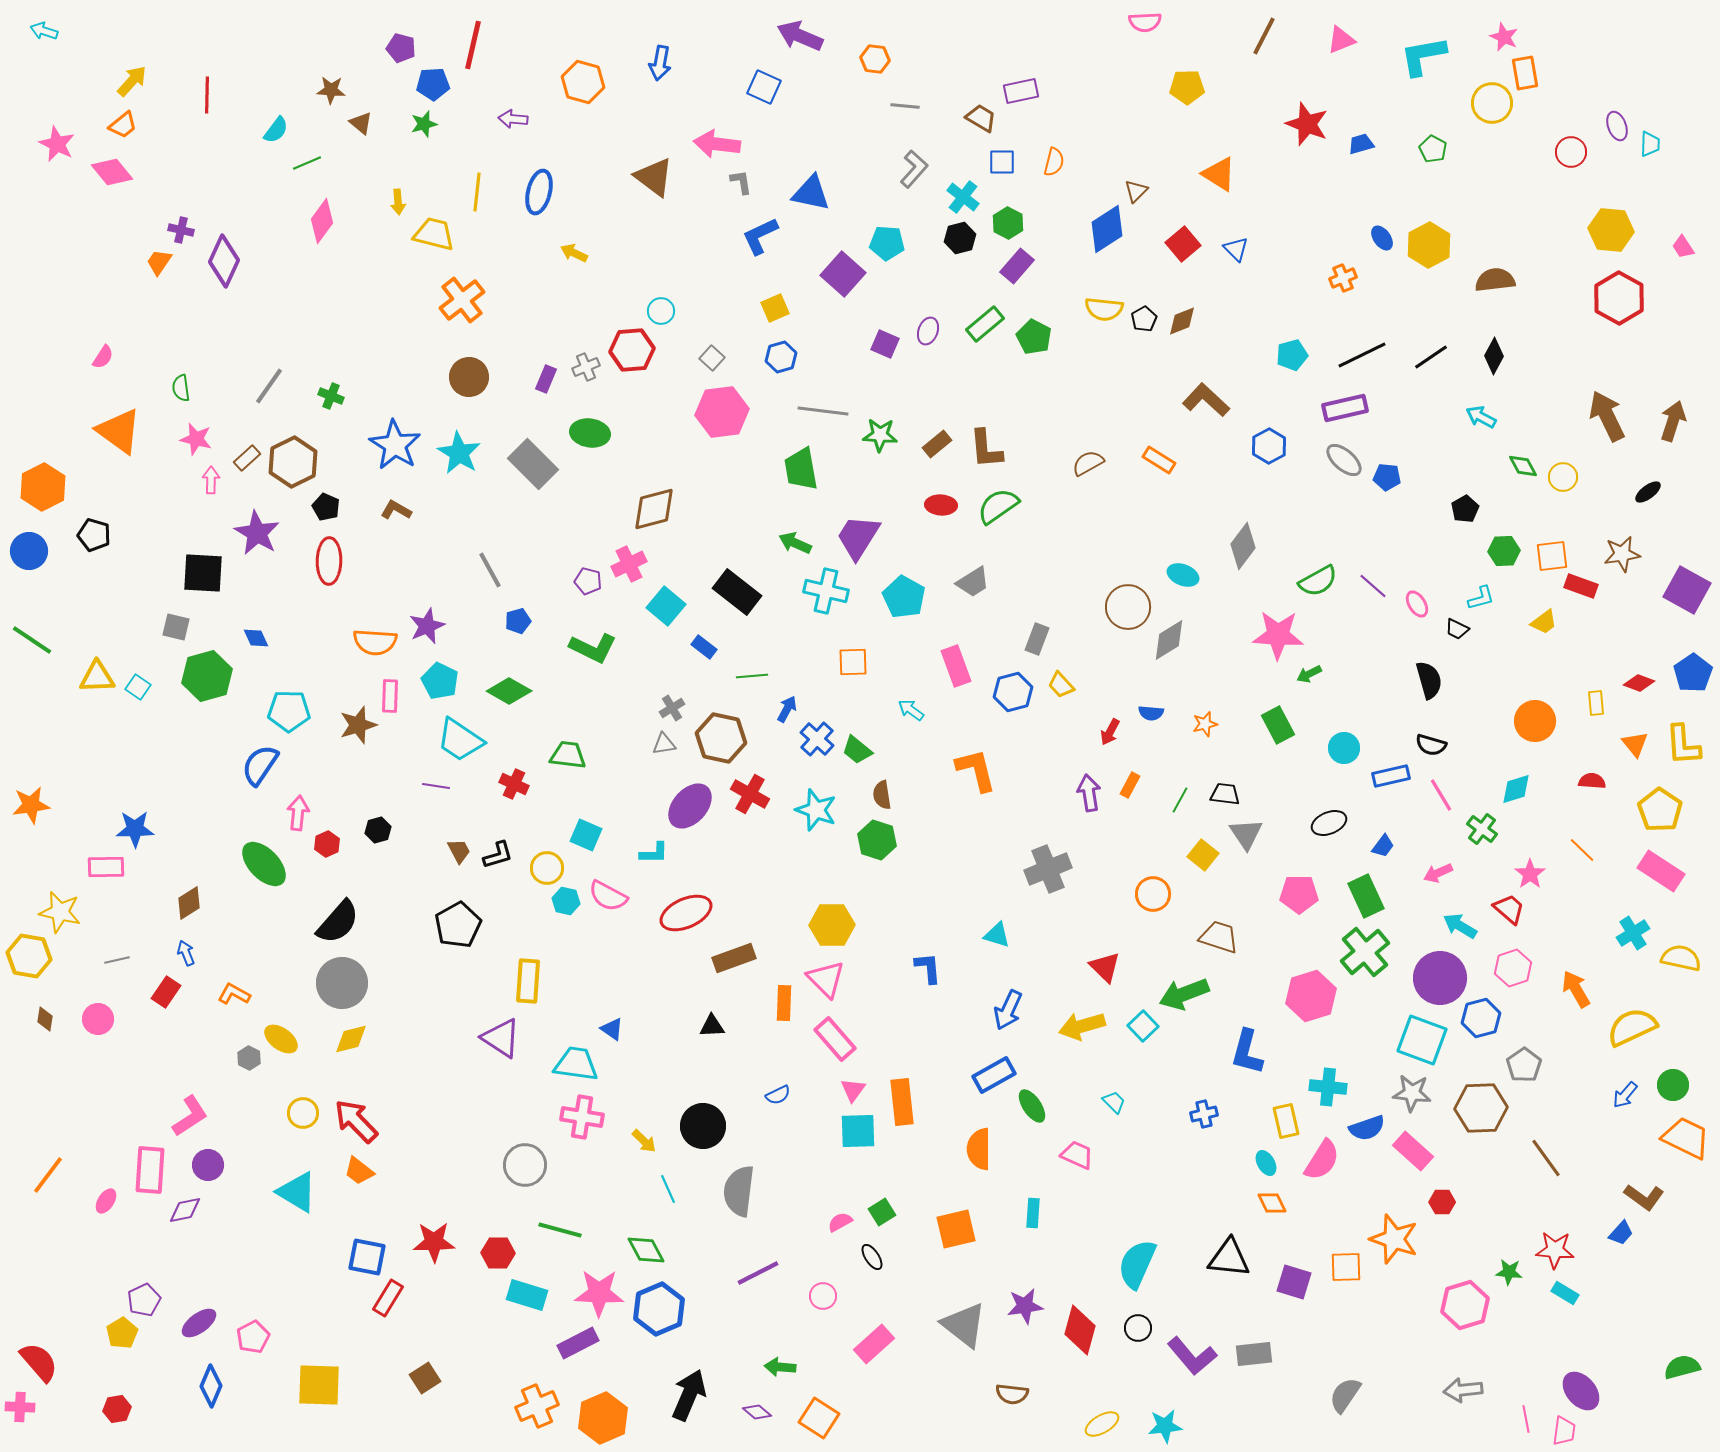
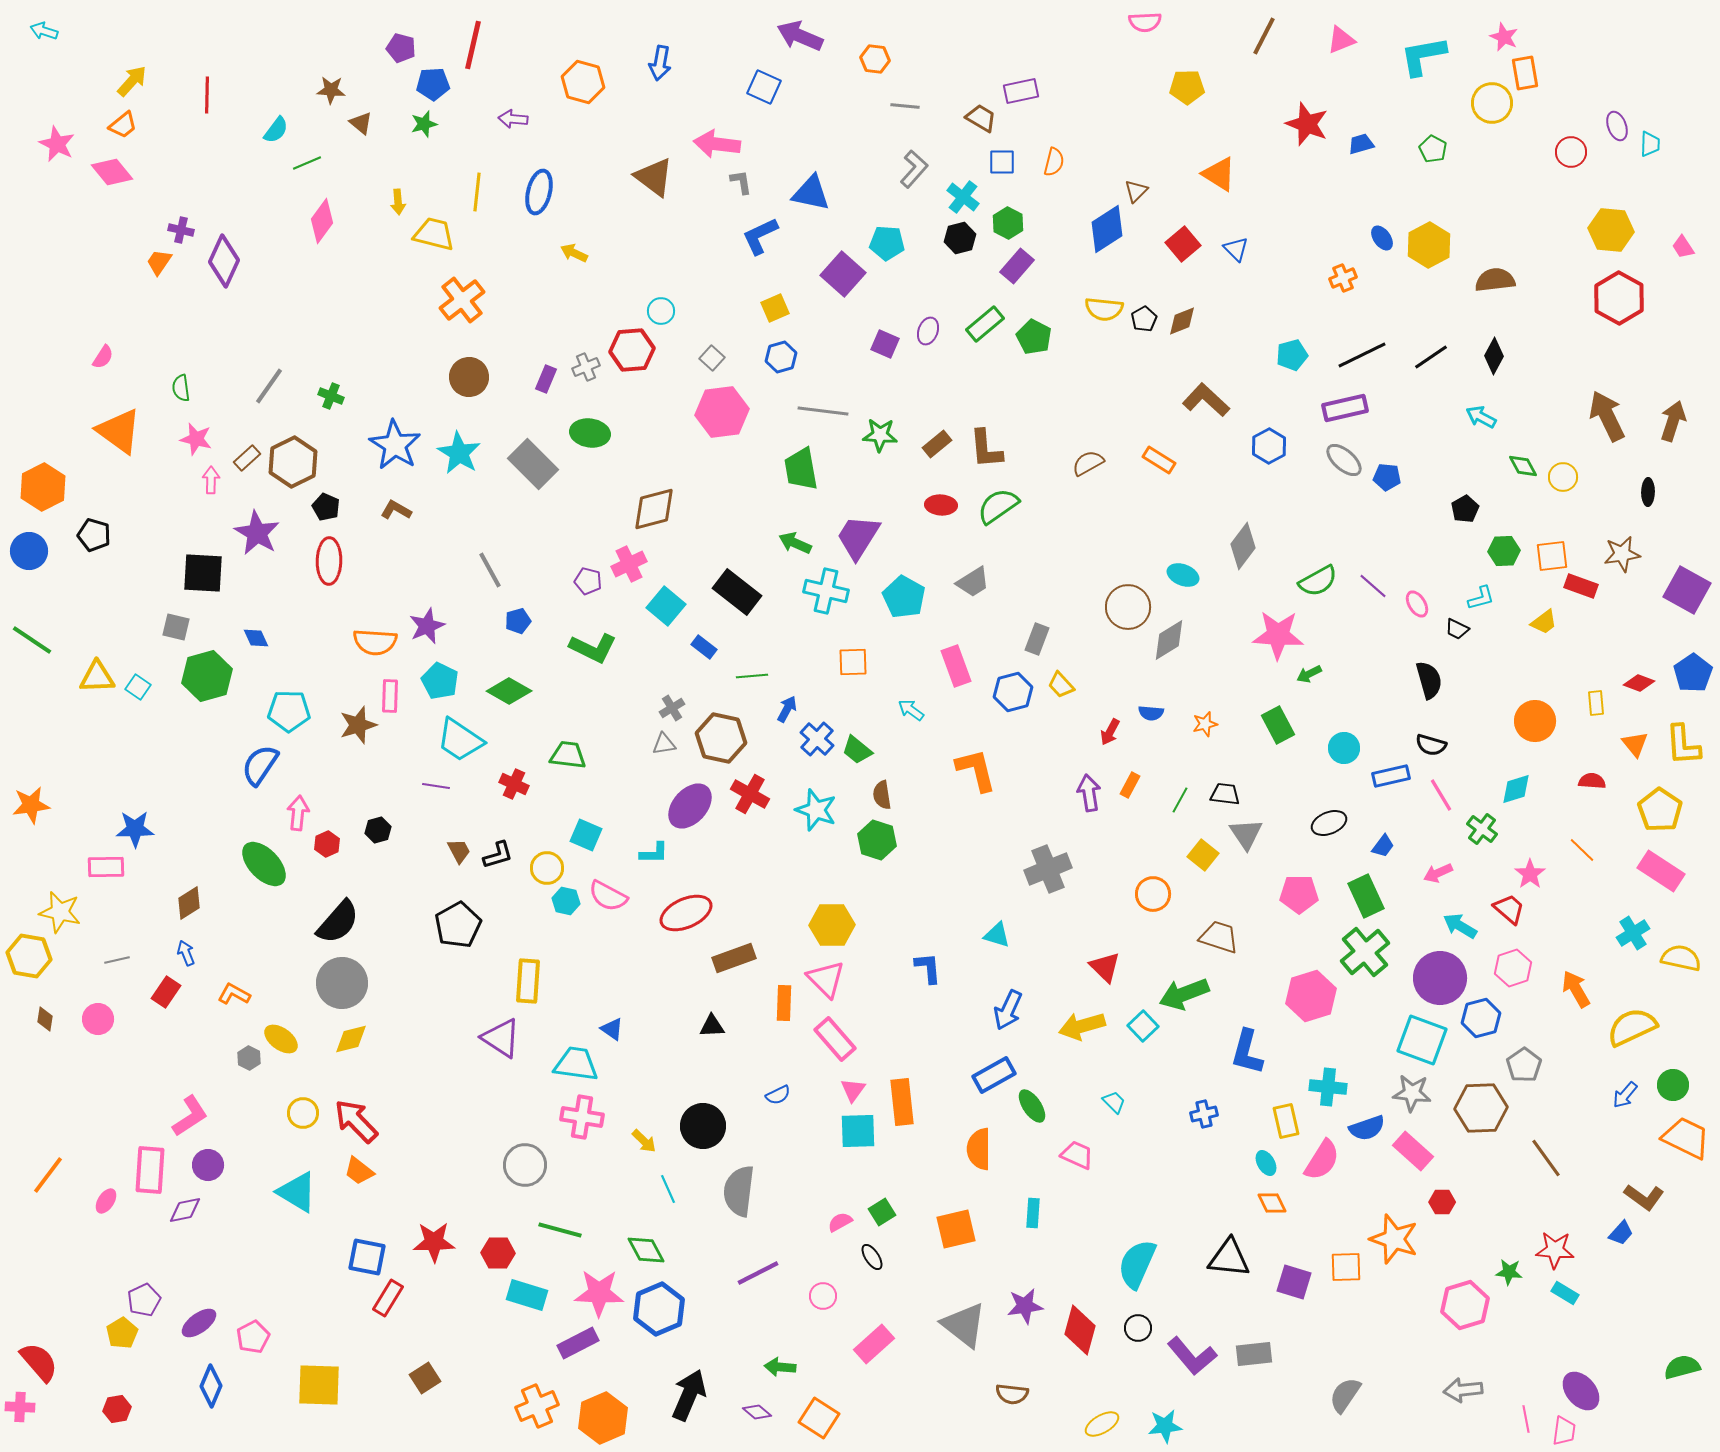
black ellipse at (1648, 492): rotated 52 degrees counterclockwise
